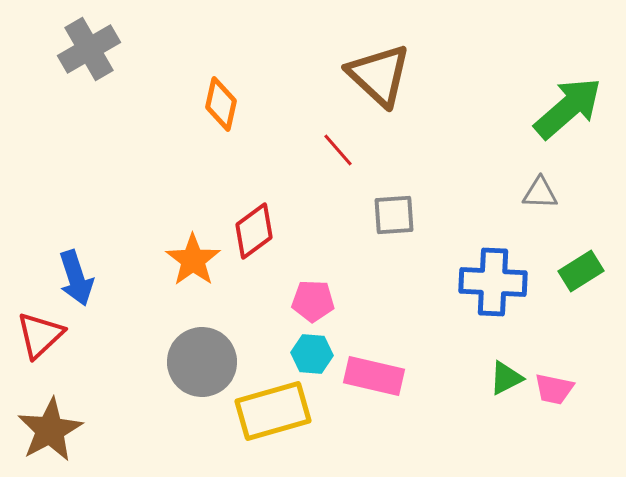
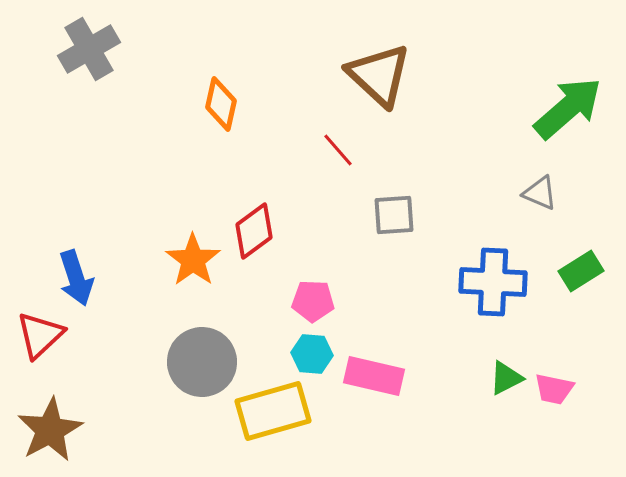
gray triangle: rotated 21 degrees clockwise
